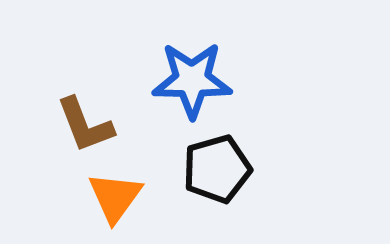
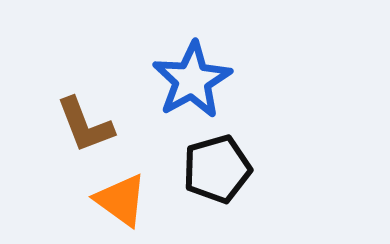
blue star: rotated 30 degrees counterclockwise
orange triangle: moved 6 px right, 3 px down; rotated 30 degrees counterclockwise
